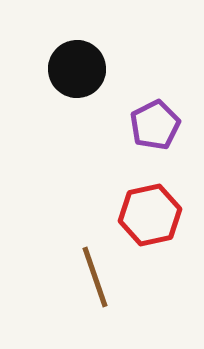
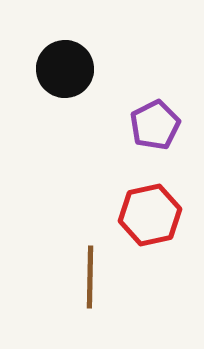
black circle: moved 12 px left
brown line: moved 5 px left; rotated 20 degrees clockwise
